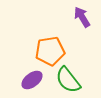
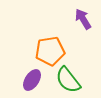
purple arrow: moved 1 px right, 2 px down
purple ellipse: rotated 20 degrees counterclockwise
